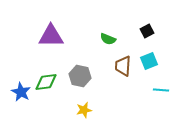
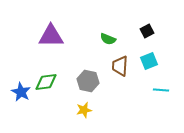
brown trapezoid: moved 3 px left
gray hexagon: moved 8 px right, 5 px down
